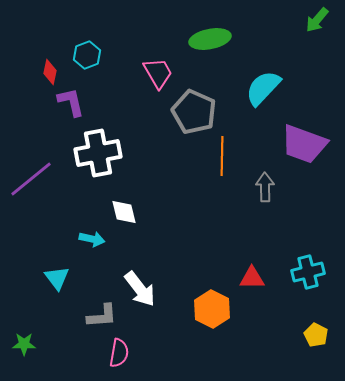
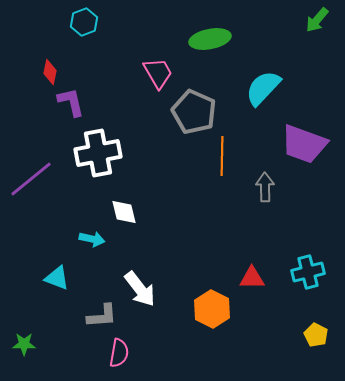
cyan hexagon: moved 3 px left, 33 px up
cyan triangle: rotated 32 degrees counterclockwise
